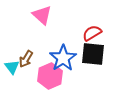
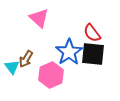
pink triangle: moved 3 px left, 3 px down
red semicircle: rotated 96 degrees counterclockwise
blue star: moved 6 px right, 6 px up
pink hexagon: moved 1 px right, 1 px up
